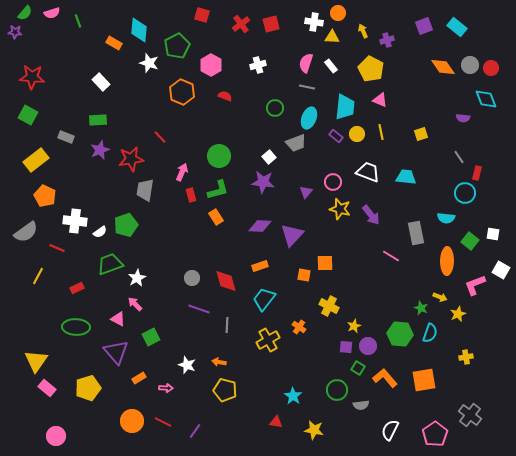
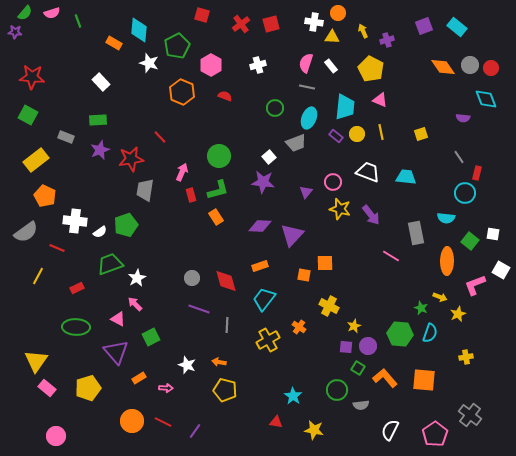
orange square at (424, 380): rotated 15 degrees clockwise
